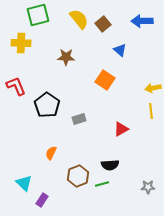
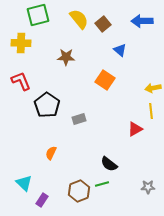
red L-shape: moved 5 px right, 5 px up
red triangle: moved 14 px right
black semicircle: moved 1 px left, 1 px up; rotated 42 degrees clockwise
brown hexagon: moved 1 px right, 15 px down
